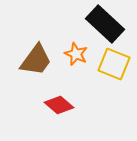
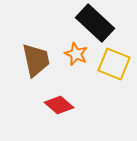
black rectangle: moved 10 px left, 1 px up
brown trapezoid: rotated 48 degrees counterclockwise
